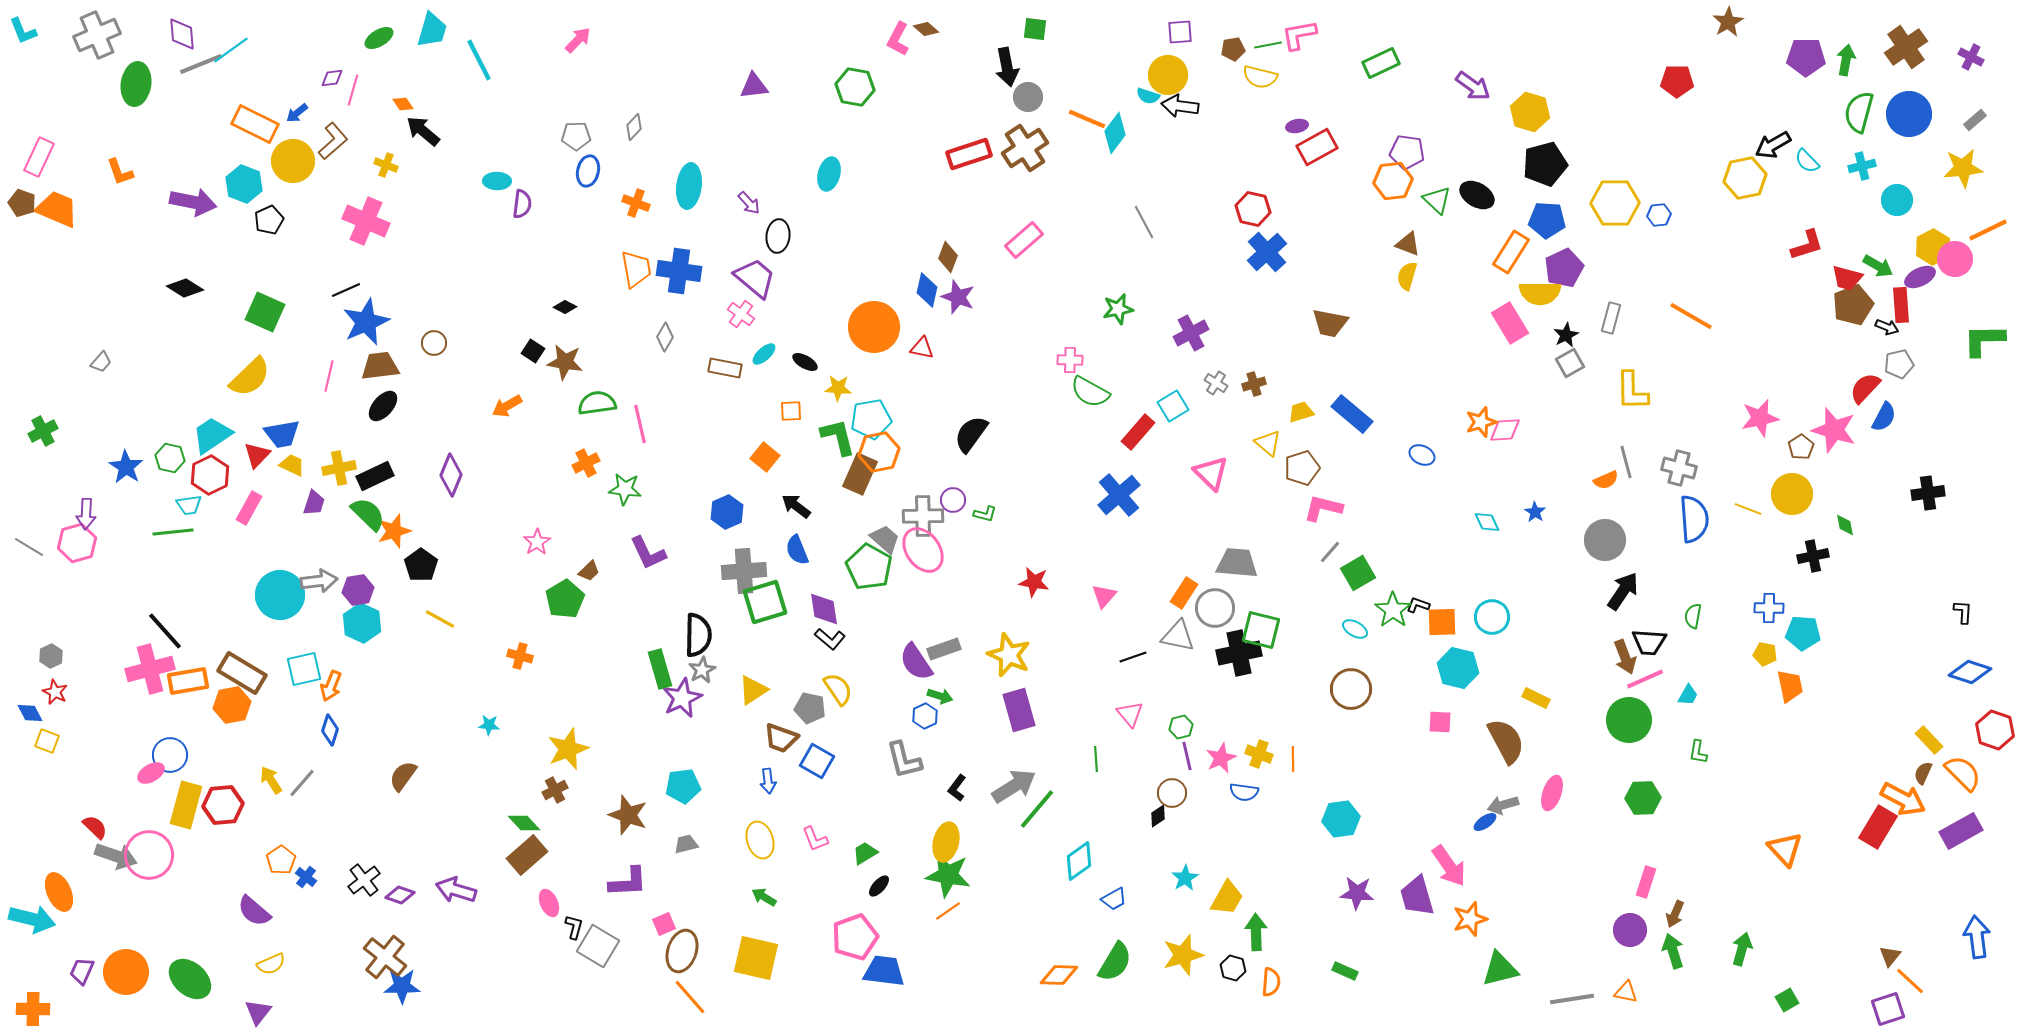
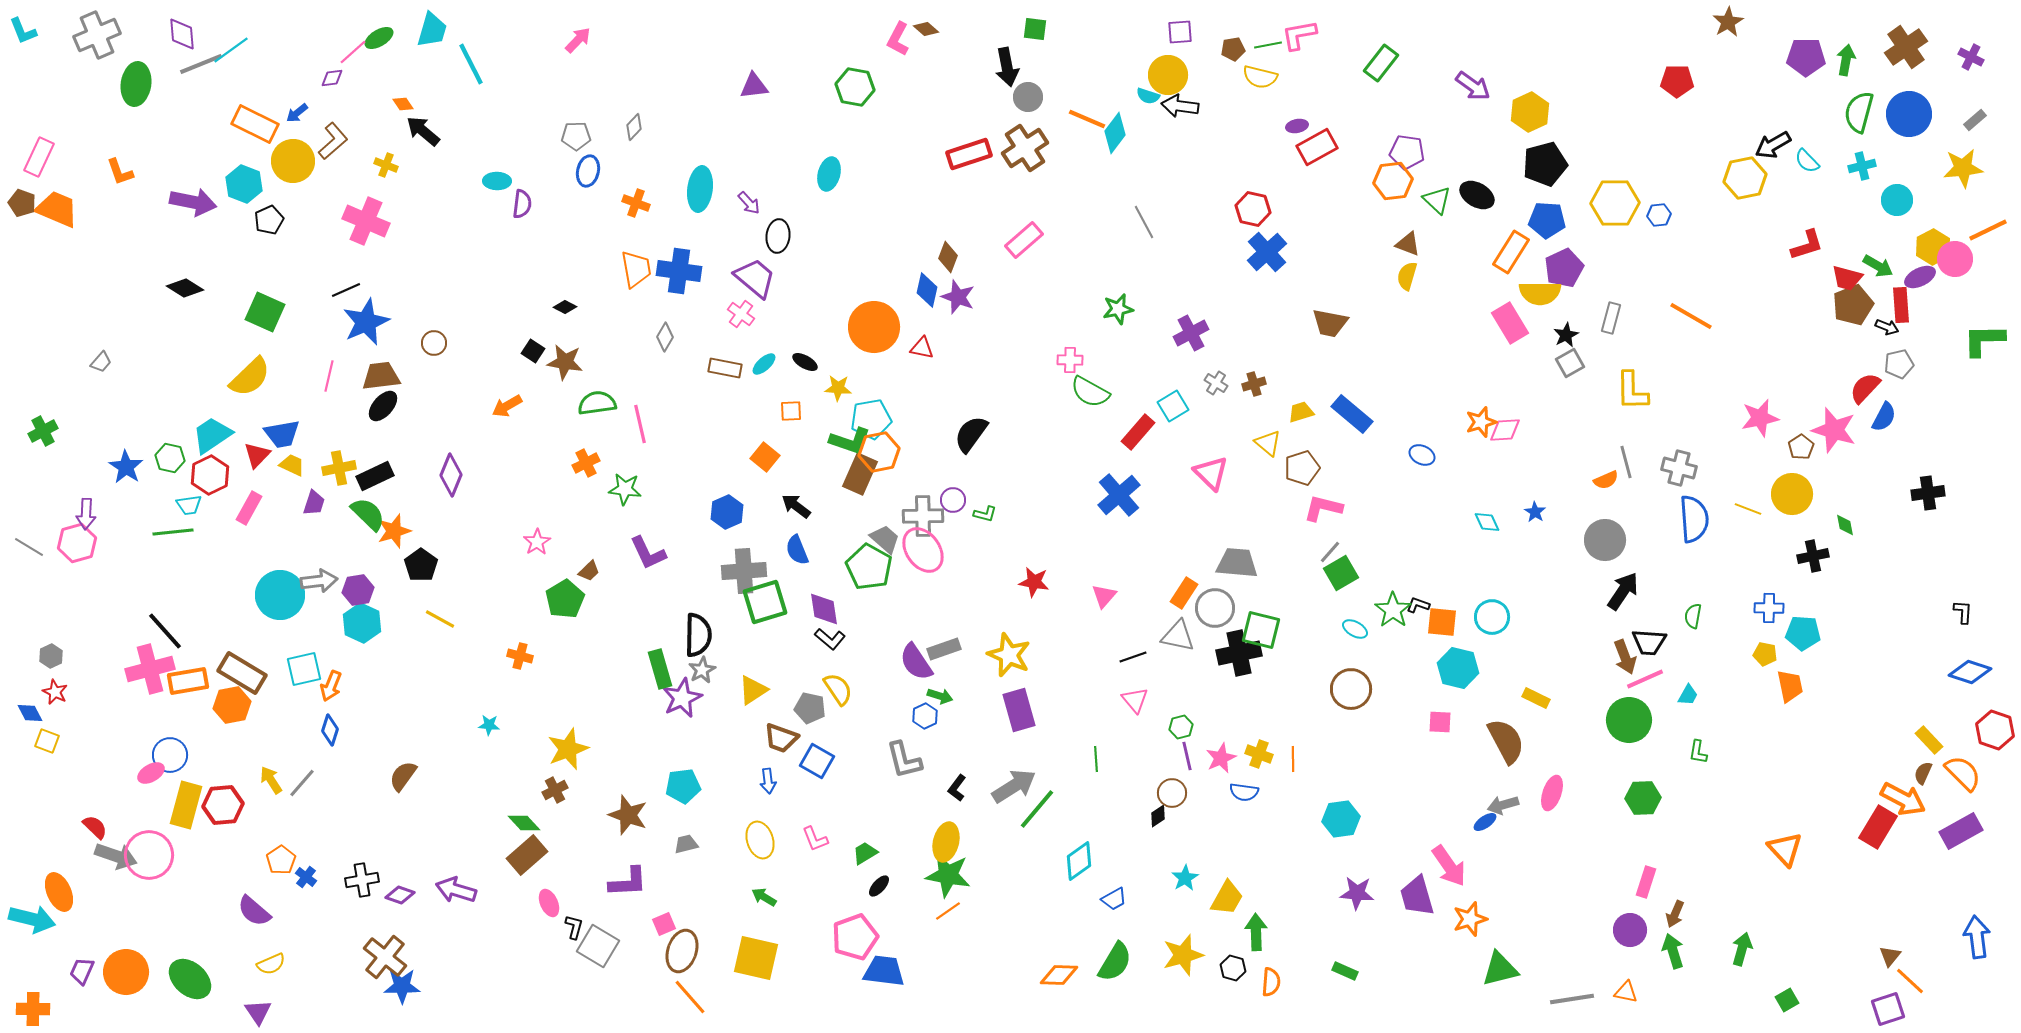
cyan line at (479, 60): moved 8 px left, 4 px down
green rectangle at (1381, 63): rotated 27 degrees counterclockwise
pink line at (353, 90): moved 38 px up; rotated 32 degrees clockwise
yellow hexagon at (1530, 112): rotated 18 degrees clockwise
cyan ellipse at (689, 186): moved 11 px right, 3 px down
cyan ellipse at (764, 354): moved 10 px down
brown trapezoid at (380, 366): moved 1 px right, 10 px down
green L-shape at (838, 437): moved 12 px right, 4 px down; rotated 123 degrees clockwise
green square at (1358, 573): moved 17 px left
orange square at (1442, 622): rotated 8 degrees clockwise
pink triangle at (1130, 714): moved 5 px right, 14 px up
black cross at (364, 880): moved 2 px left; rotated 28 degrees clockwise
purple triangle at (258, 1012): rotated 12 degrees counterclockwise
